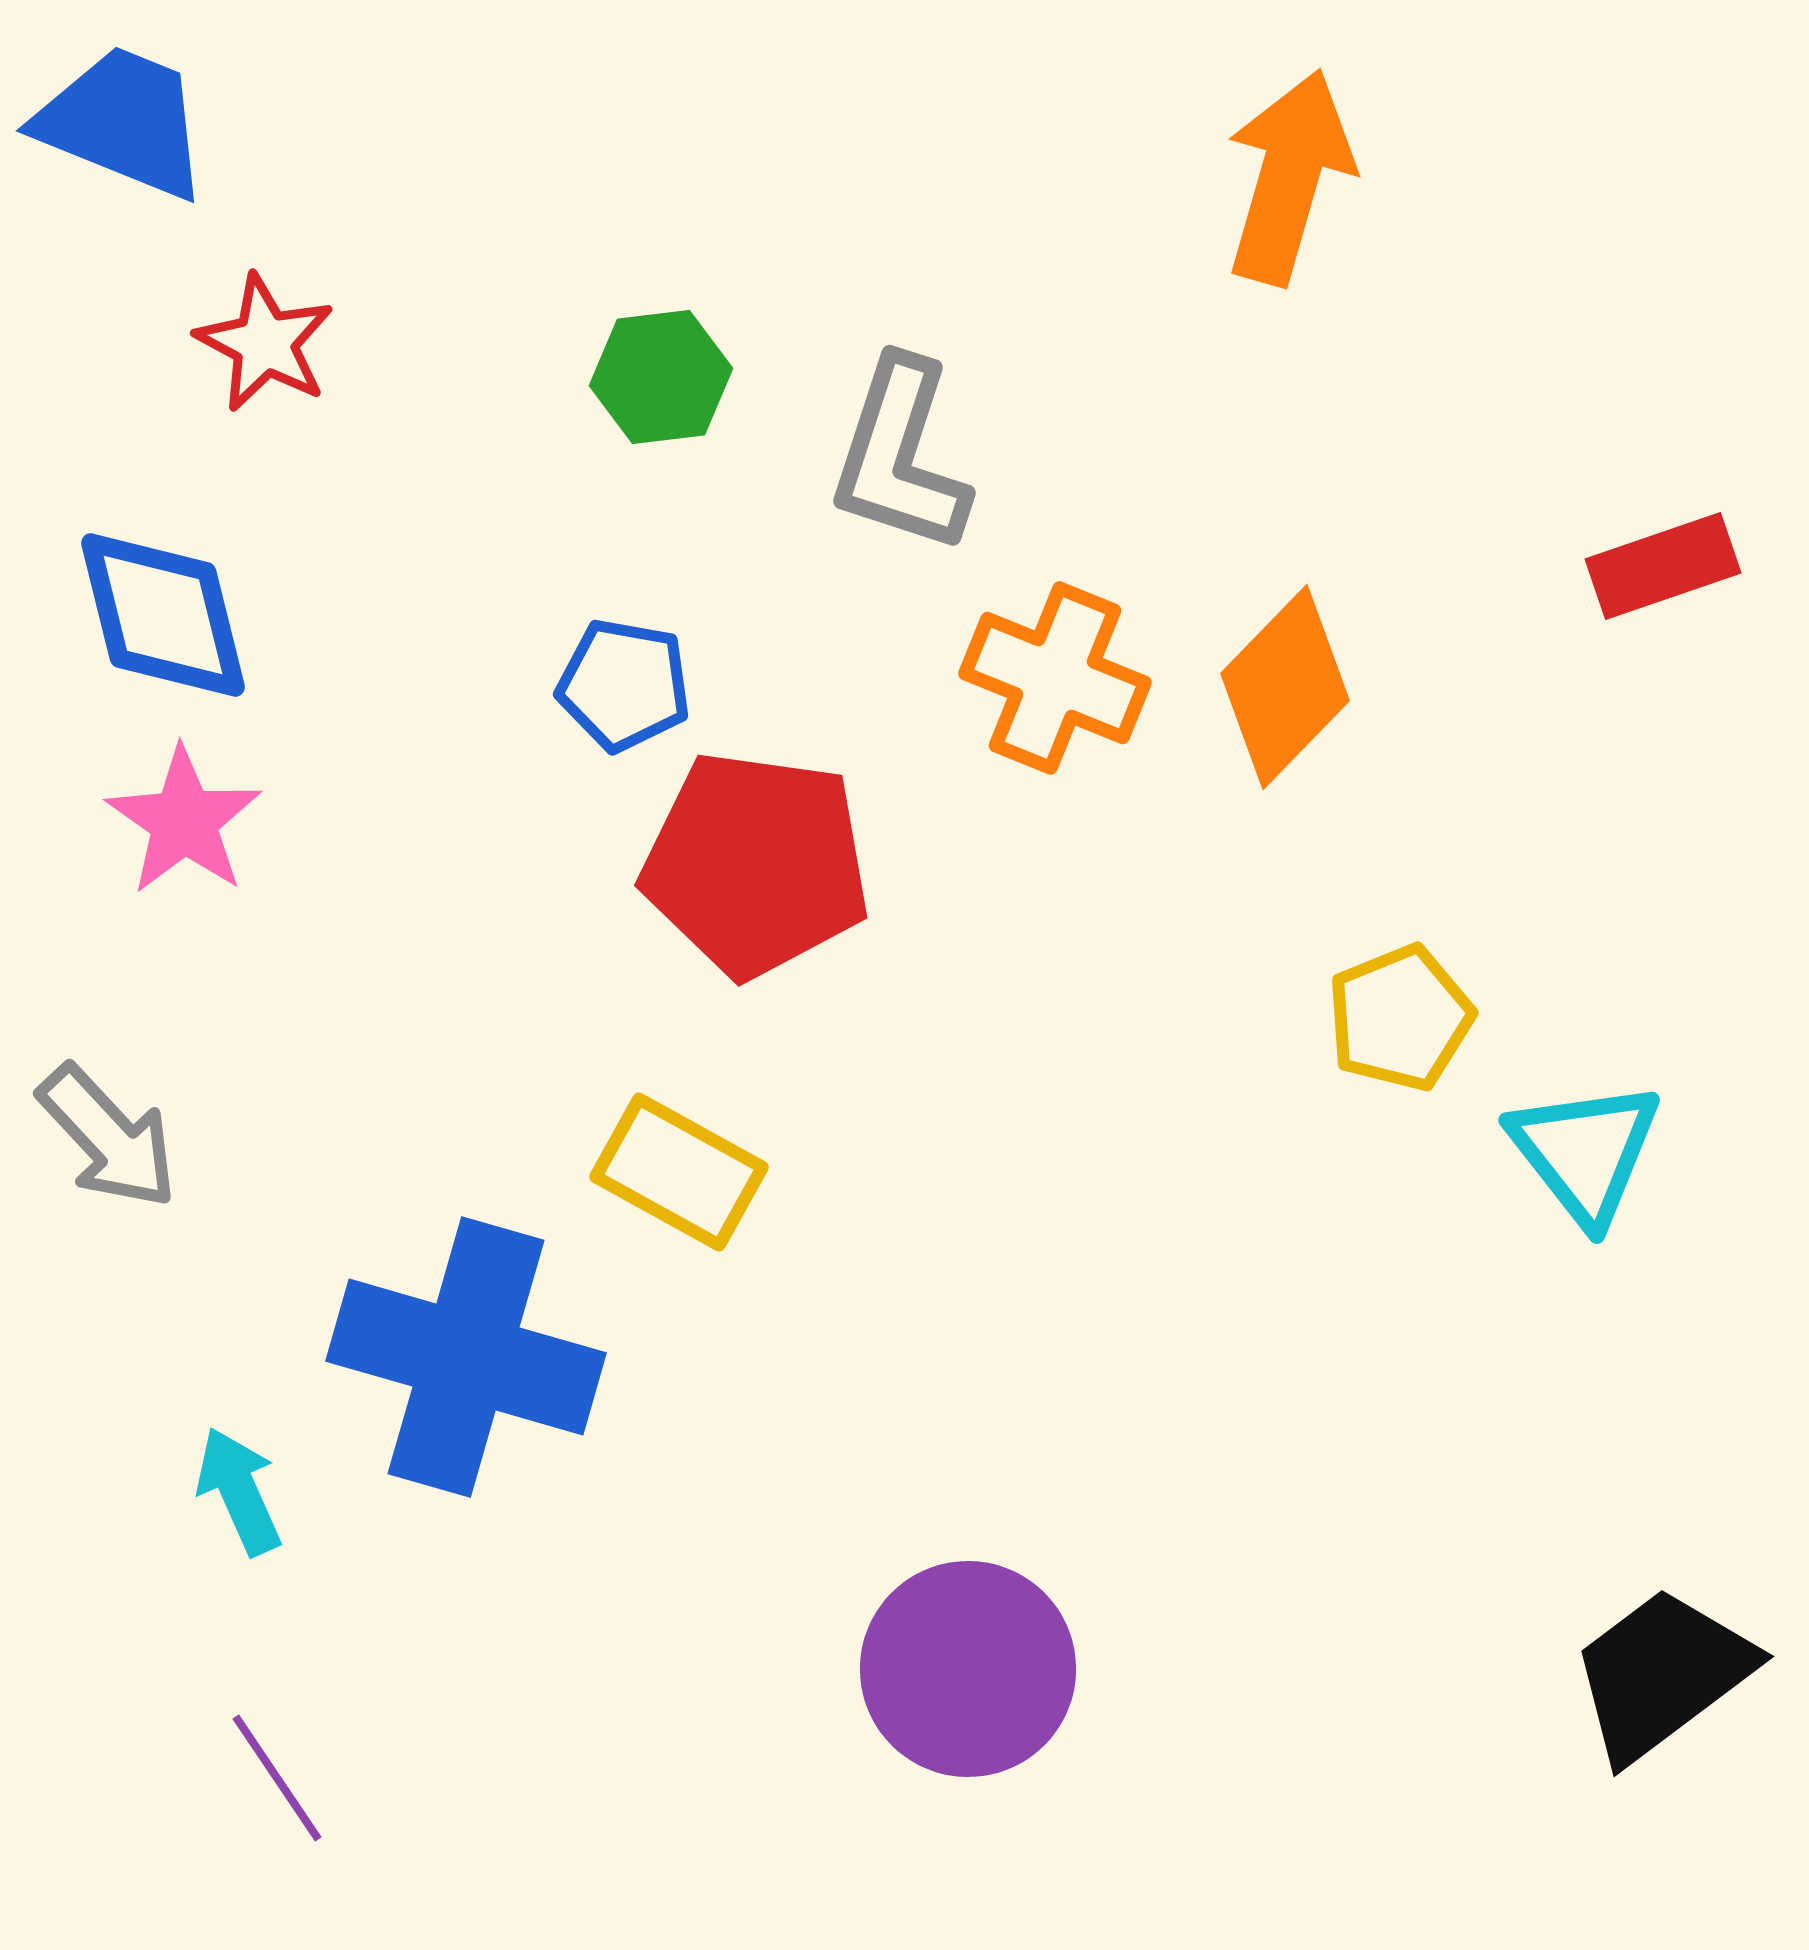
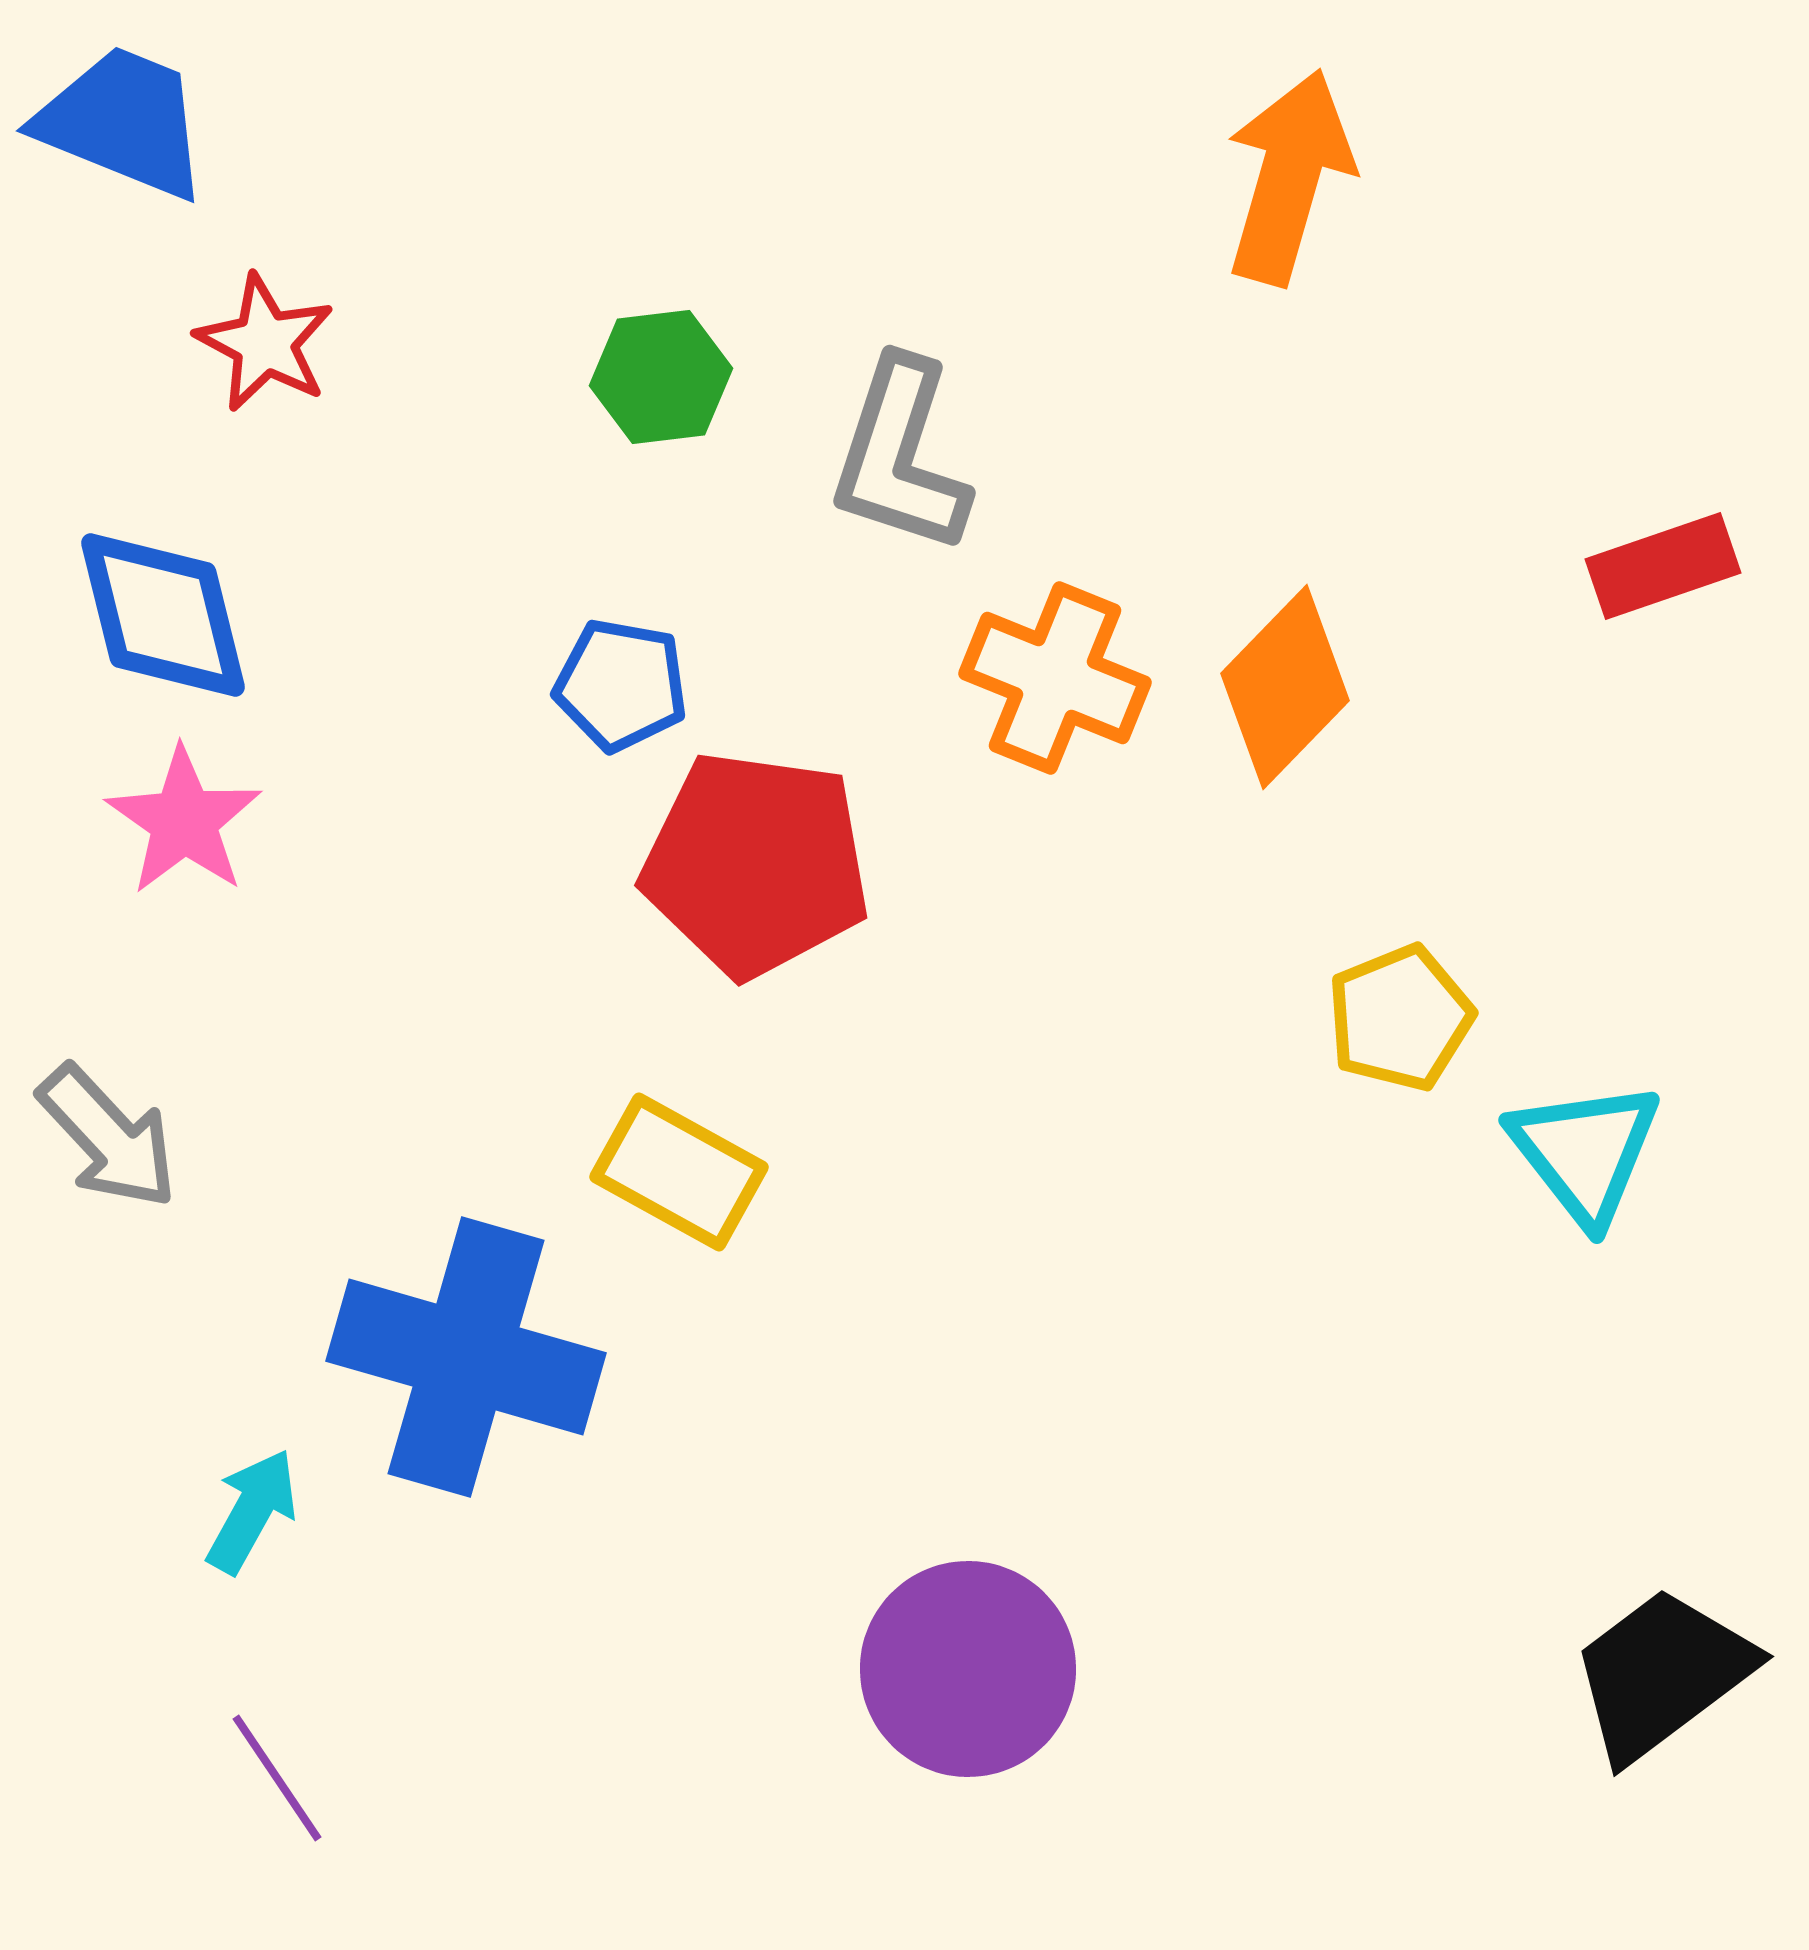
blue pentagon: moved 3 px left
cyan arrow: moved 13 px right, 20 px down; rotated 53 degrees clockwise
